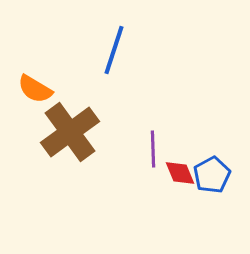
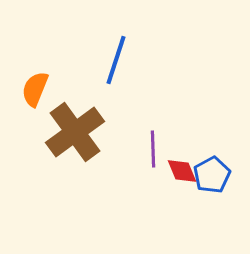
blue line: moved 2 px right, 10 px down
orange semicircle: rotated 81 degrees clockwise
brown cross: moved 5 px right
red diamond: moved 2 px right, 2 px up
